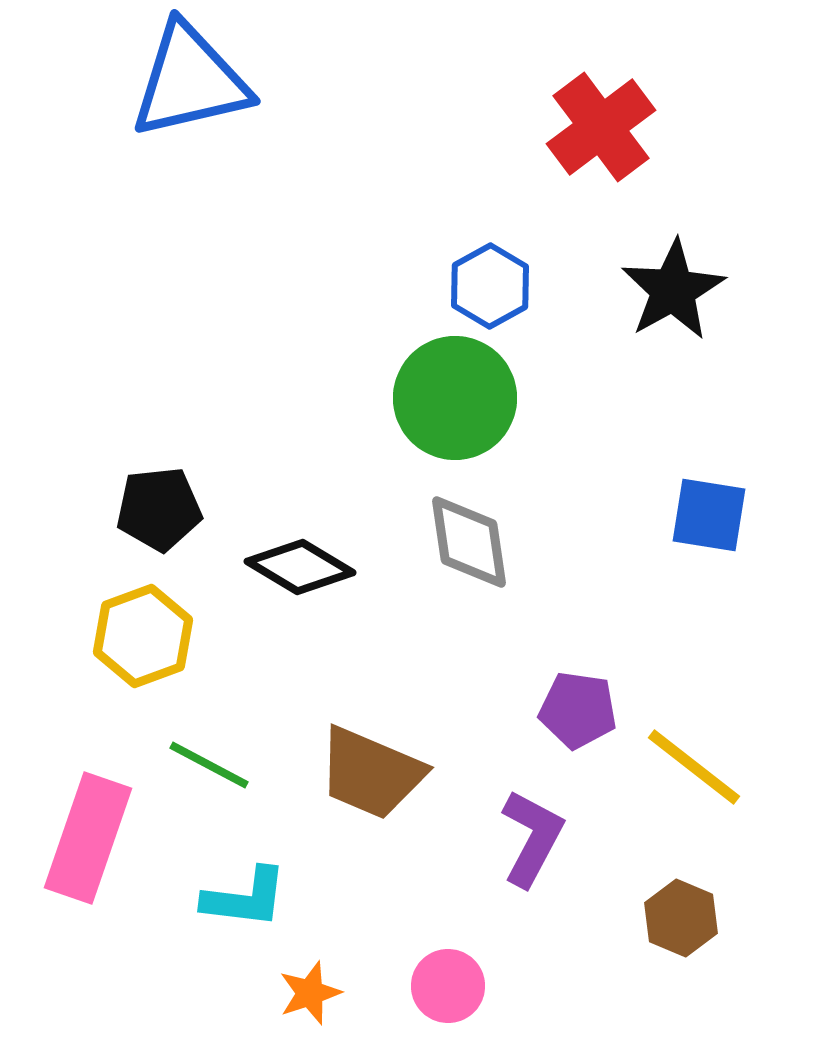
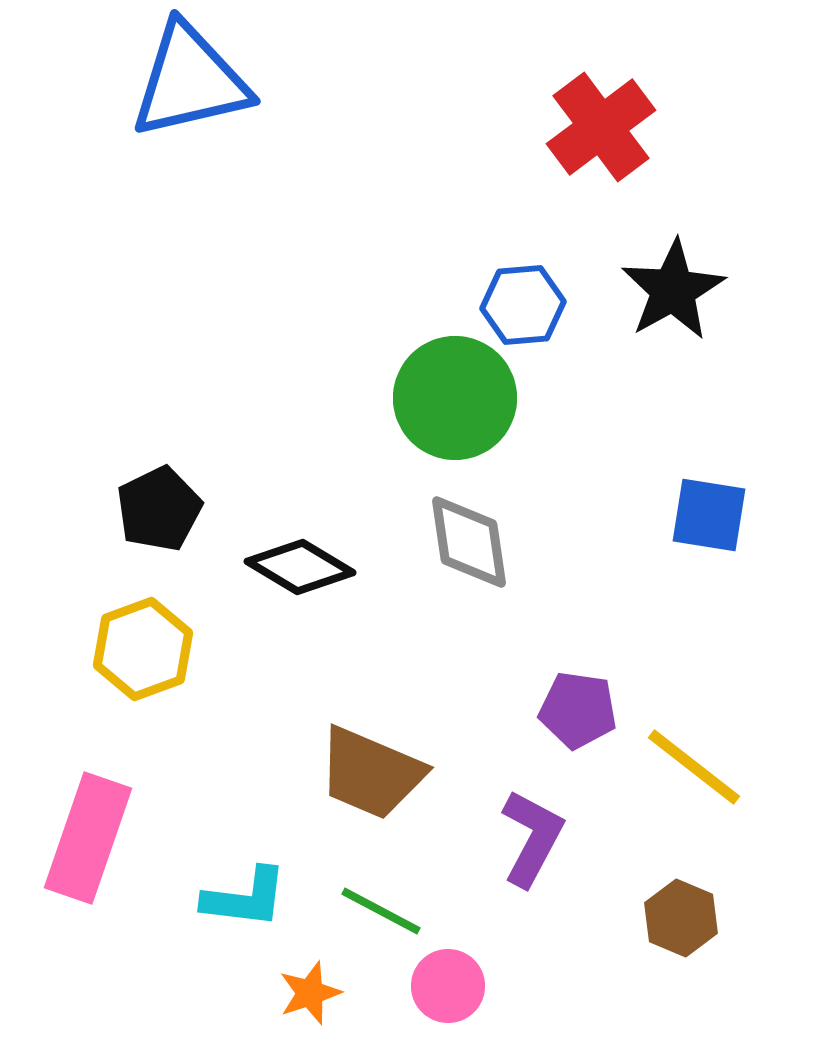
blue hexagon: moved 33 px right, 19 px down; rotated 24 degrees clockwise
black pentagon: rotated 20 degrees counterclockwise
yellow hexagon: moved 13 px down
green line: moved 172 px right, 146 px down
